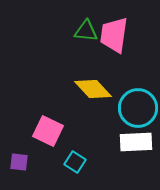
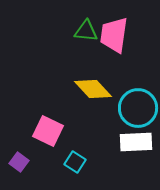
purple square: rotated 30 degrees clockwise
